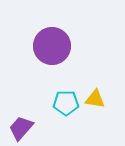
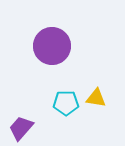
yellow triangle: moved 1 px right, 1 px up
